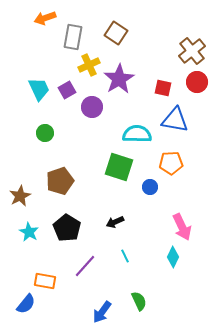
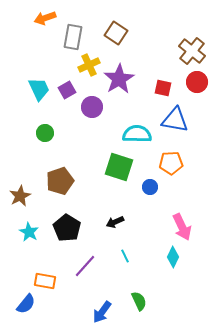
brown cross: rotated 12 degrees counterclockwise
